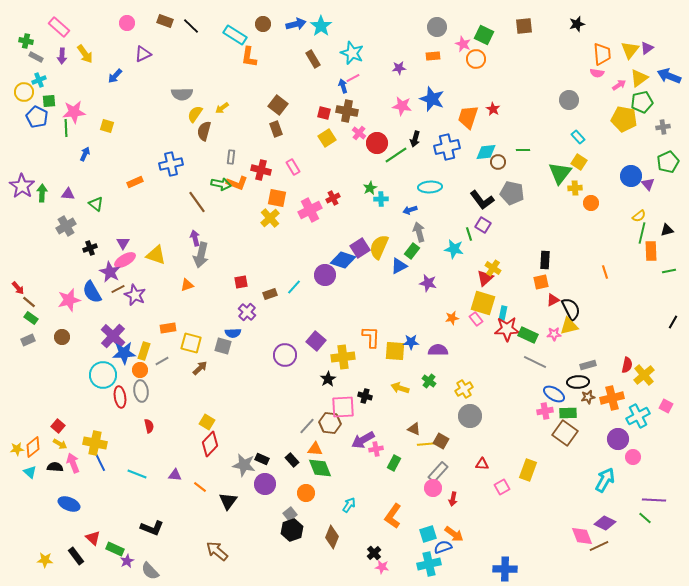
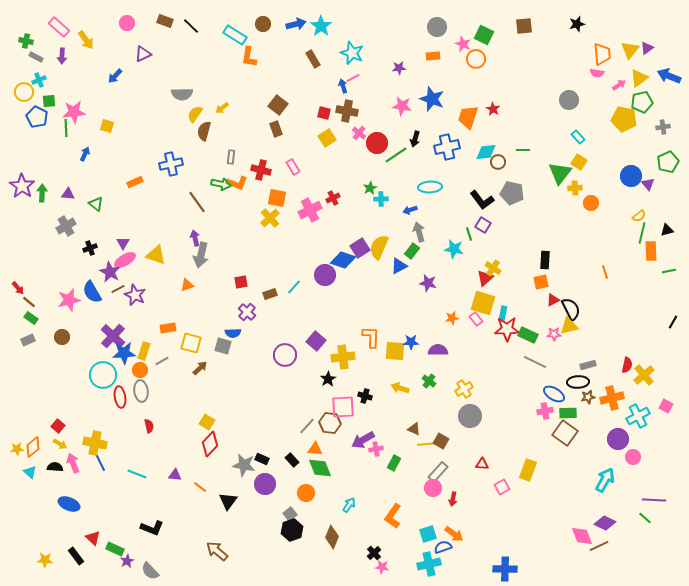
yellow arrow at (85, 54): moved 1 px right, 14 px up
